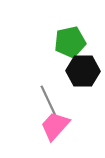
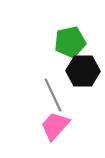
gray line: moved 4 px right, 7 px up
